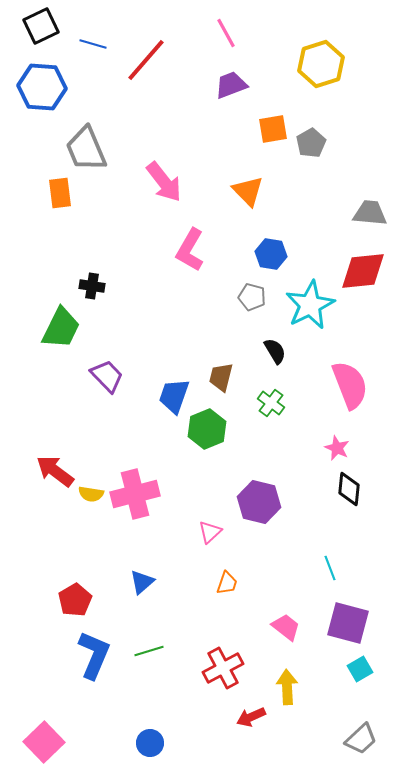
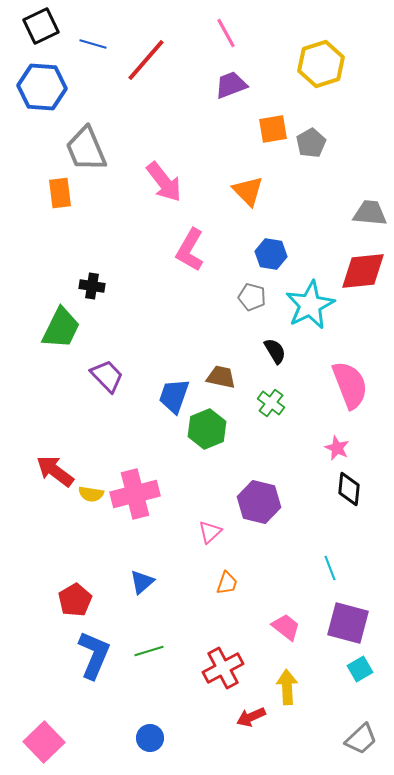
brown trapezoid at (221, 377): rotated 88 degrees clockwise
blue circle at (150, 743): moved 5 px up
